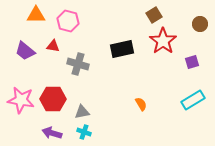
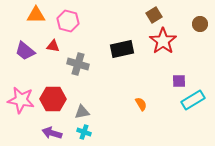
purple square: moved 13 px left, 19 px down; rotated 16 degrees clockwise
